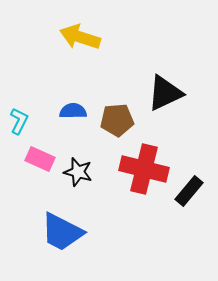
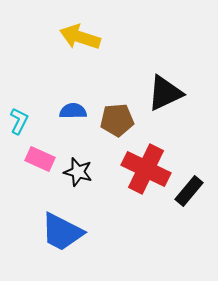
red cross: moved 2 px right; rotated 12 degrees clockwise
